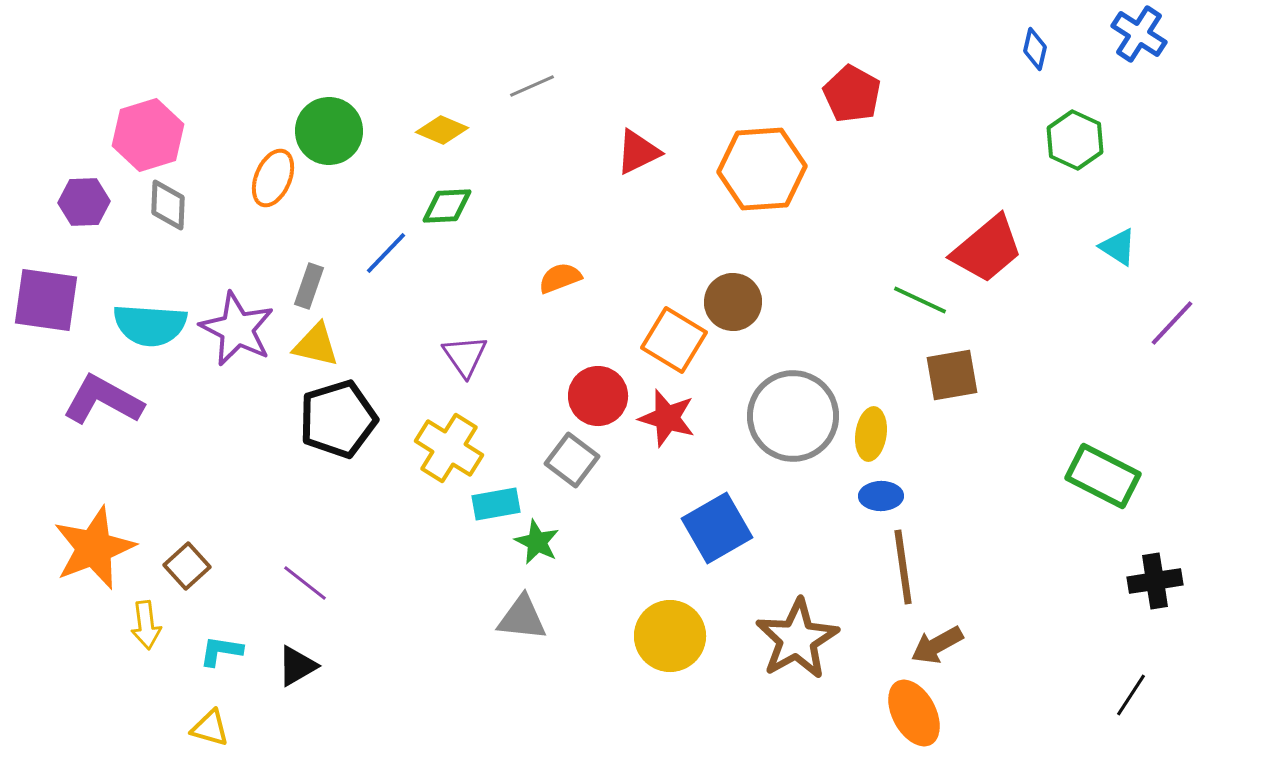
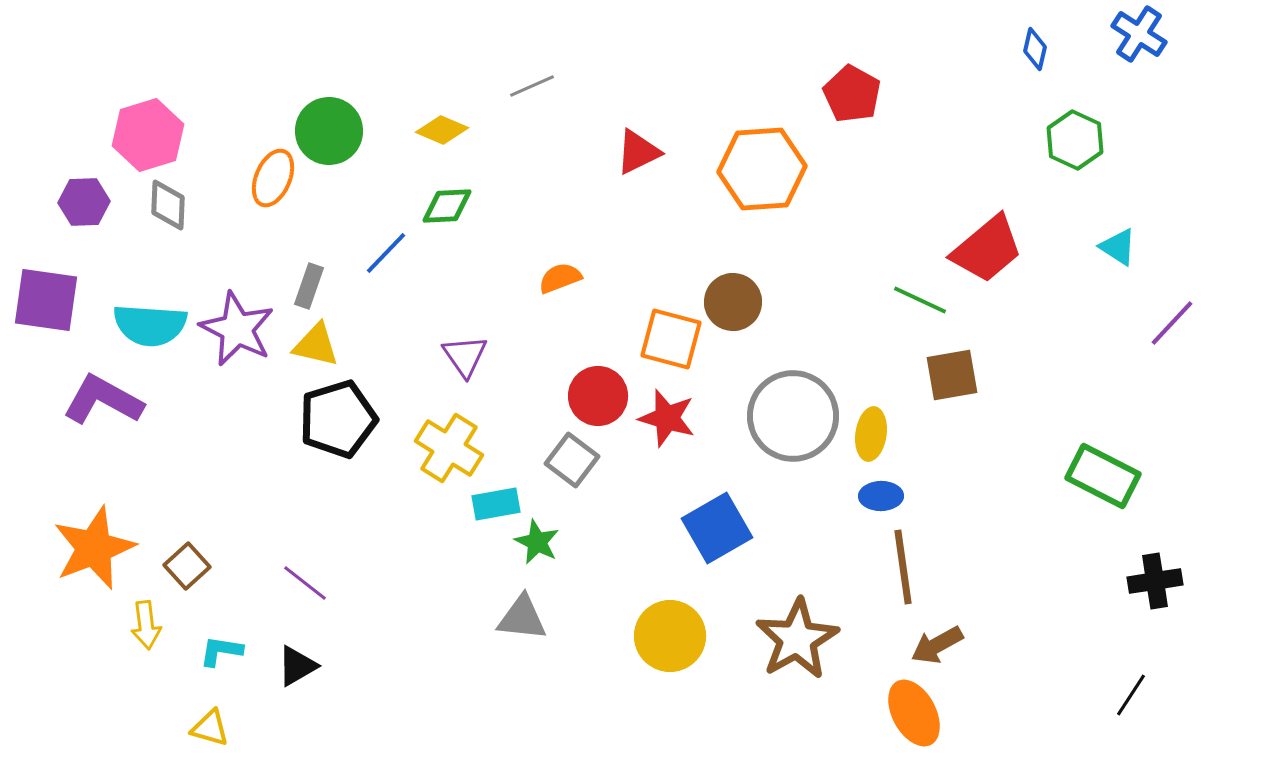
orange square at (674, 340): moved 3 px left, 1 px up; rotated 16 degrees counterclockwise
